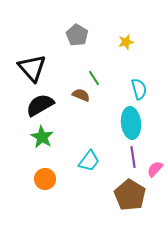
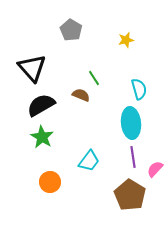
gray pentagon: moved 6 px left, 5 px up
yellow star: moved 2 px up
black semicircle: moved 1 px right
orange circle: moved 5 px right, 3 px down
